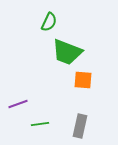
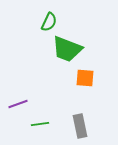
green trapezoid: moved 3 px up
orange square: moved 2 px right, 2 px up
gray rectangle: rotated 25 degrees counterclockwise
